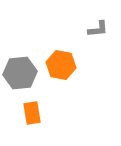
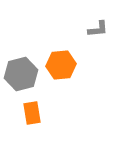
orange hexagon: rotated 16 degrees counterclockwise
gray hexagon: moved 1 px right, 1 px down; rotated 8 degrees counterclockwise
